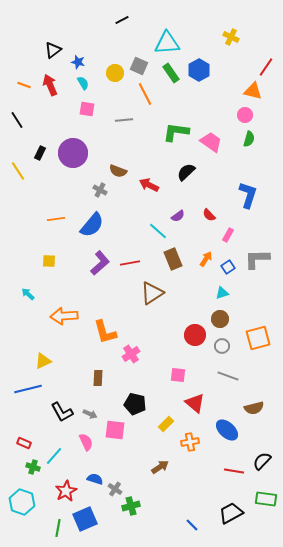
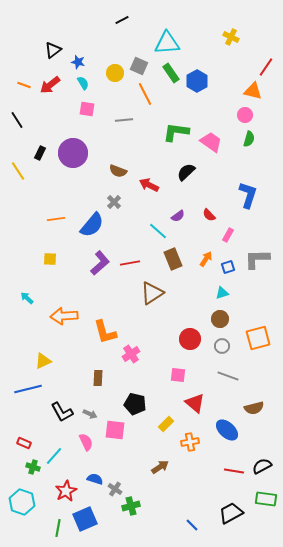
blue hexagon at (199, 70): moved 2 px left, 11 px down
red arrow at (50, 85): rotated 105 degrees counterclockwise
gray cross at (100, 190): moved 14 px right, 12 px down; rotated 16 degrees clockwise
yellow square at (49, 261): moved 1 px right, 2 px up
blue square at (228, 267): rotated 16 degrees clockwise
cyan arrow at (28, 294): moved 1 px left, 4 px down
red circle at (195, 335): moved 5 px left, 4 px down
black semicircle at (262, 461): moved 5 px down; rotated 18 degrees clockwise
